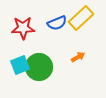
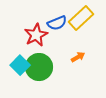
red star: moved 13 px right, 7 px down; rotated 25 degrees counterclockwise
cyan square: rotated 24 degrees counterclockwise
